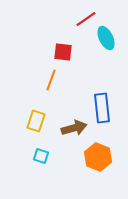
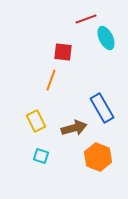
red line: rotated 15 degrees clockwise
blue rectangle: rotated 24 degrees counterclockwise
yellow rectangle: rotated 45 degrees counterclockwise
